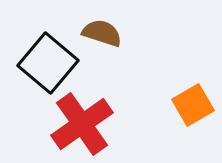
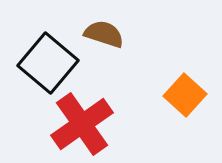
brown semicircle: moved 2 px right, 1 px down
orange square: moved 8 px left, 10 px up; rotated 18 degrees counterclockwise
